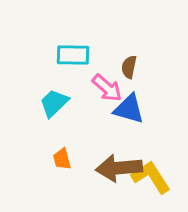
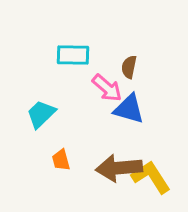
cyan trapezoid: moved 13 px left, 11 px down
orange trapezoid: moved 1 px left, 1 px down
